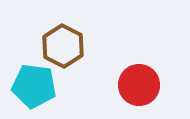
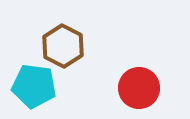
red circle: moved 3 px down
